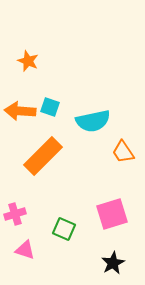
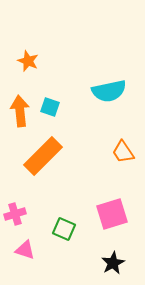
orange arrow: rotated 80 degrees clockwise
cyan semicircle: moved 16 px right, 30 px up
